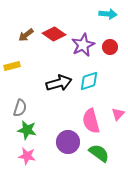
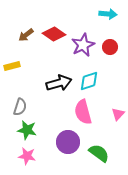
gray semicircle: moved 1 px up
pink semicircle: moved 8 px left, 9 px up
